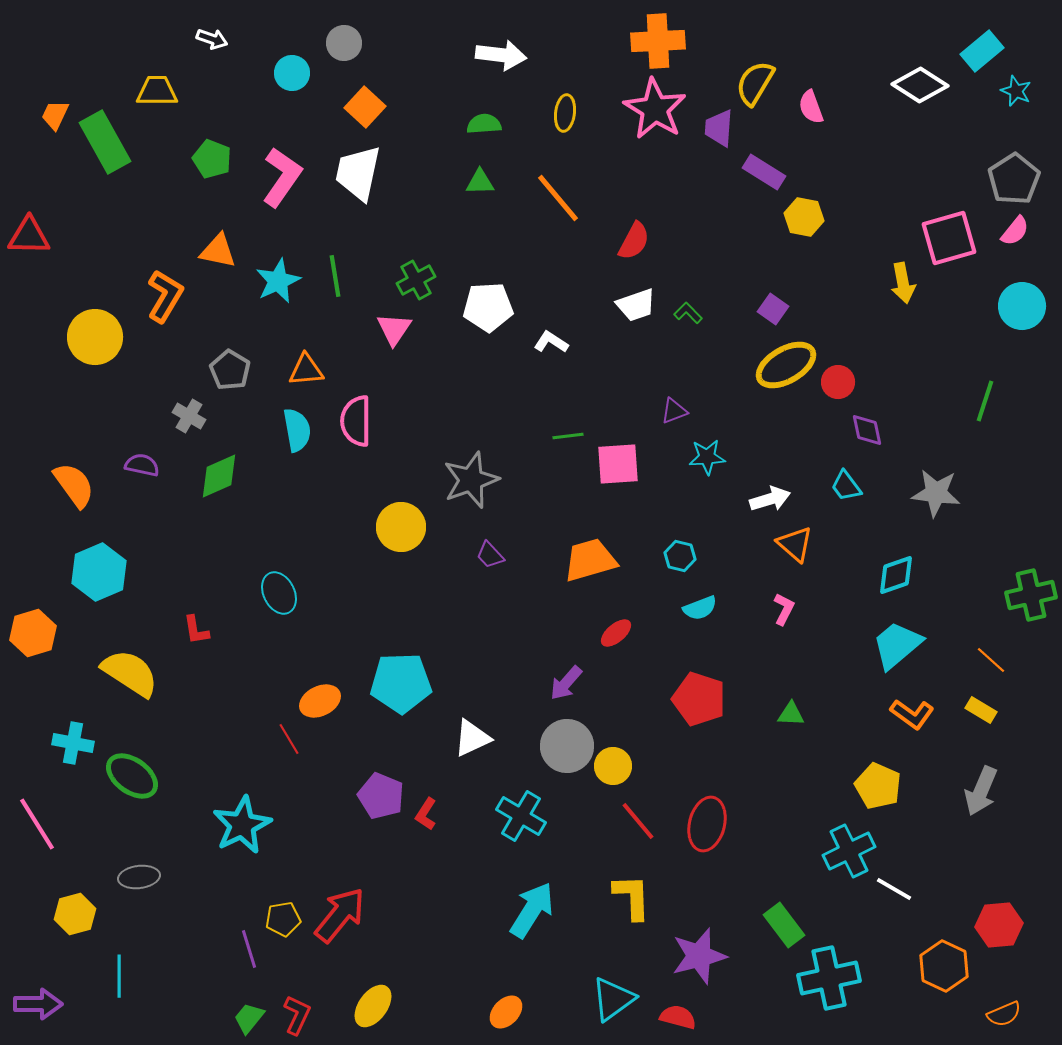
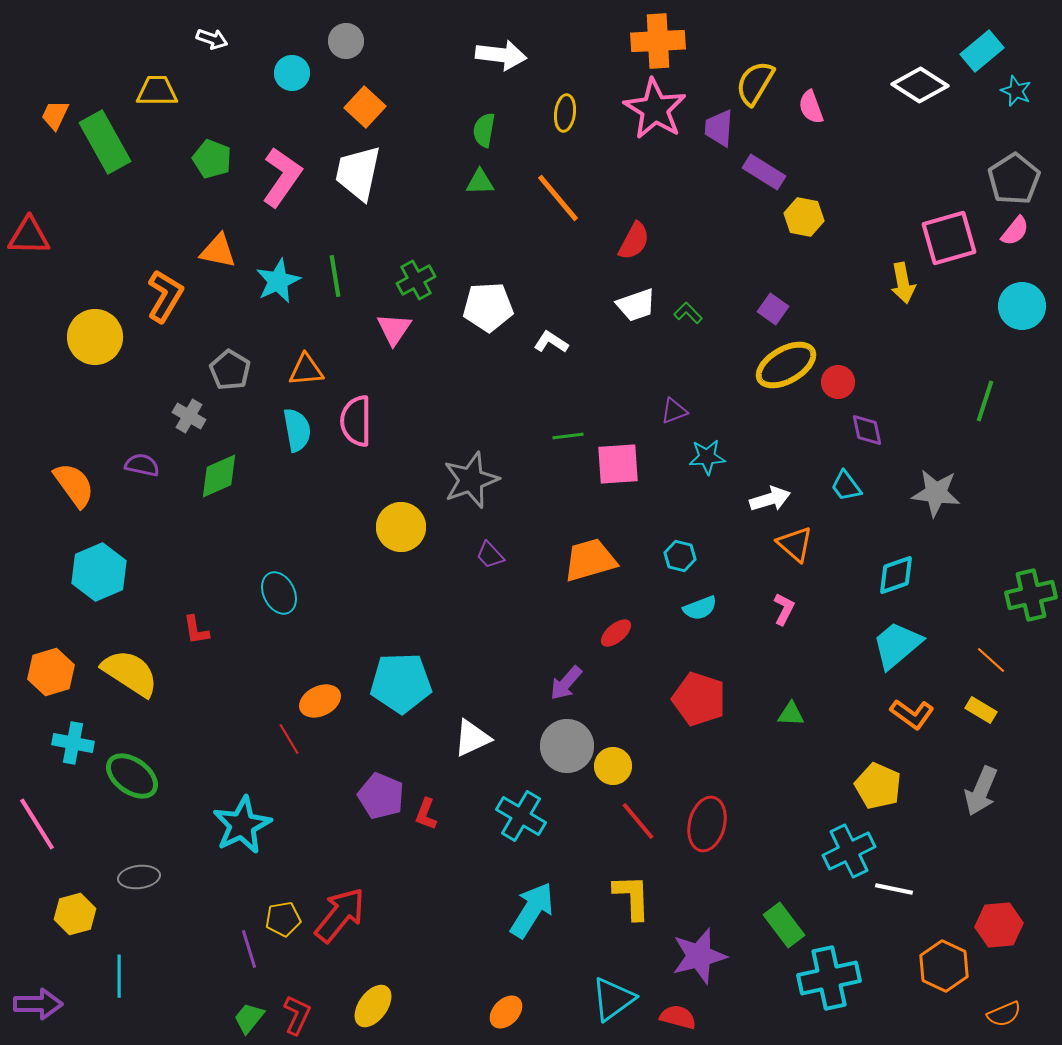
gray circle at (344, 43): moved 2 px right, 2 px up
green semicircle at (484, 124): moved 6 px down; rotated 76 degrees counterclockwise
orange hexagon at (33, 633): moved 18 px right, 39 px down
red L-shape at (426, 814): rotated 12 degrees counterclockwise
white line at (894, 889): rotated 18 degrees counterclockwise
